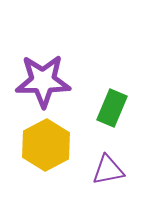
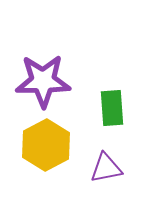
green rectangle: rotated 27 degrees counterclockwise
purple triangle: moved 2 px left, 2 px up
